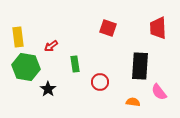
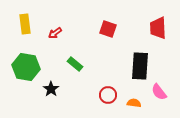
red square: moved 1 px down
yellow rectangle: moved 7 px right, 13 px up
red arrow: moved 4 px right, 13 px up
green rectangle: rotated 42 degrees counterclockwise
red circle: moved 8 px right, 13 px down
black star: moved 3 px right
orange semicircle: moved 1 px right, 1 px down
